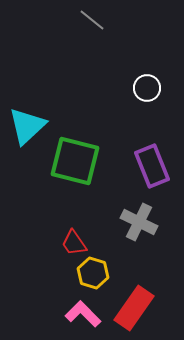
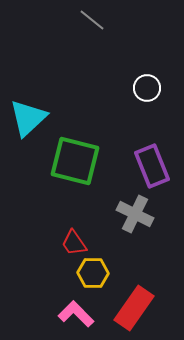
cyan triangle: moved 1 px right, 8 px up
gray cross: moved 4 px left, 8 px up
yellow hexagon: rotated 16 degrees counterclockwise
pink L-shape: moved 7 px left
